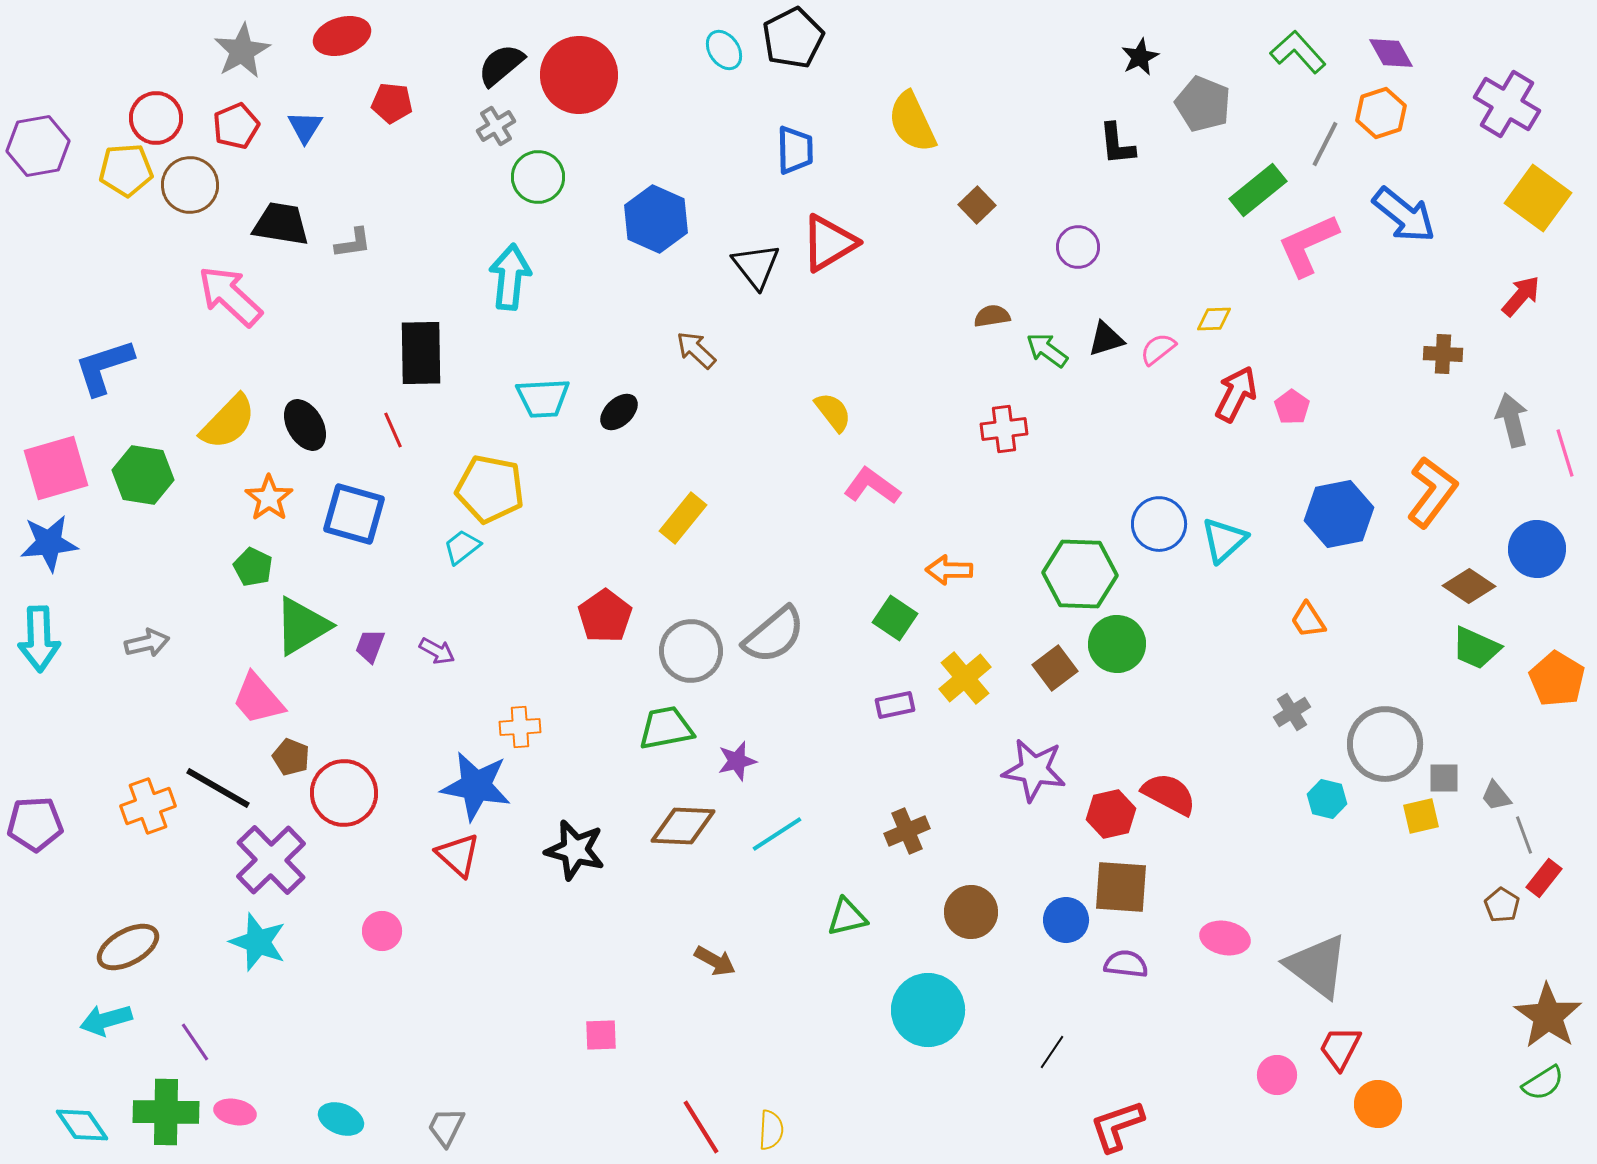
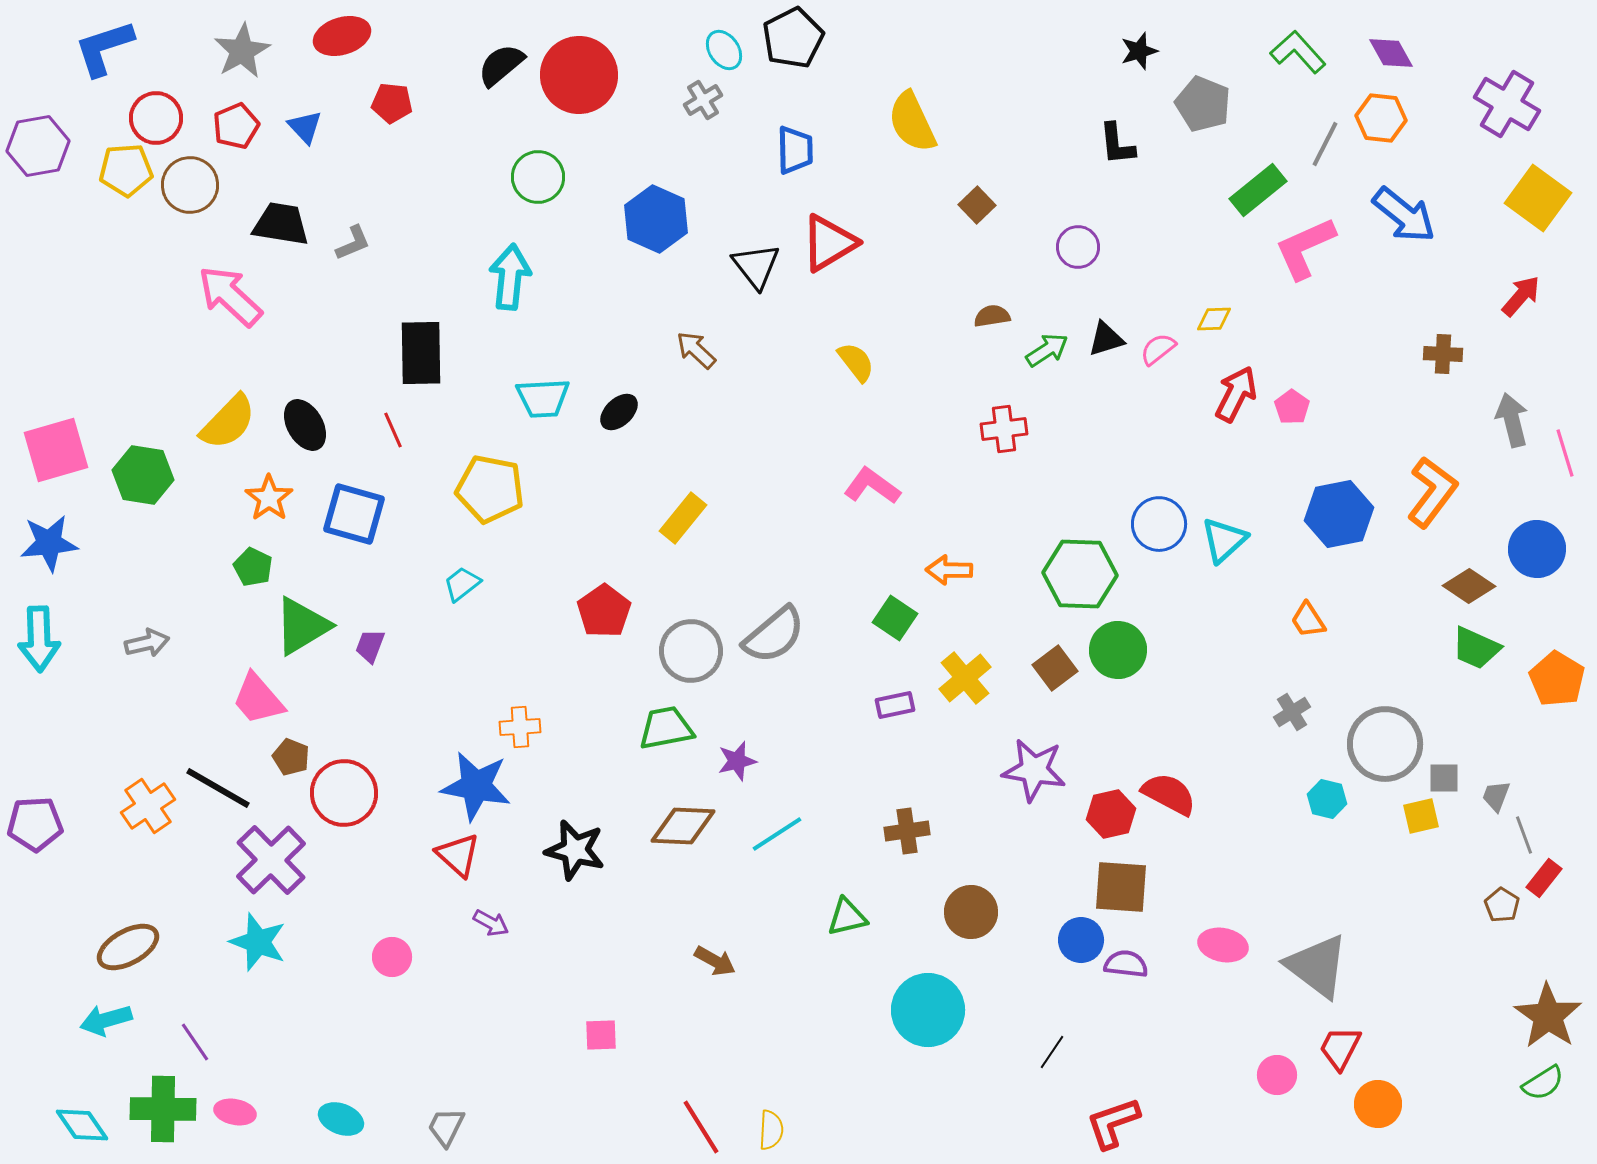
black star at (1140, 57): moved 1 px left, 6 px up; rotated 9 degrees clockwise
orange hexagon at (1381, 113): moved 5 px down; rotated 24 degrees clockwise
gray cross at (496, 126): moved 207 px right, 26 px up
blue triangle at (305, 127): rotated 15 degrees counterclockwise
gray L-shape at (353, 243): rotated 15 degrees counterclockwise
pink L-shape at (1308, 245): moved 3 px left, 3 px down
green arrow at (1047, 350): rotated 111 degrees clockwise
blue L-shape at (104, 367): moved 319 px up
yellow semicircle at (833, 412): moved 23 px right, 50 px up
pink square at (56, 468): moved 18 px up
cyan trapezoid at (462, 547): moved 37 px down
red pentagon at (605, 616): moved 1 px left, 5 px up
green circle at (1117, 644): moved 1 px right, 6 px down
purple arrow at (437, 651): moved 54 px right, 272 px down
gray trapezoid at (1496, 796): rotated 60 degrees clockwise
orange cross at (148, 806): rotated 14 degrees counterclockwise
brown cross at (907, 831): rotated 15 degrees clockwise
blue circle at (1066, 920): moved 15 px right, 20 px down
pink circle at (382, 931): moved 10 px right, 26 px down
pink ellipse at (1225, 938): moved 2 px left, 7 px down
green cross at (166, 1112): moved 3 px left, 3 px up
red L-shape at (1117, 1126): moved 4 px left, 3 px up
